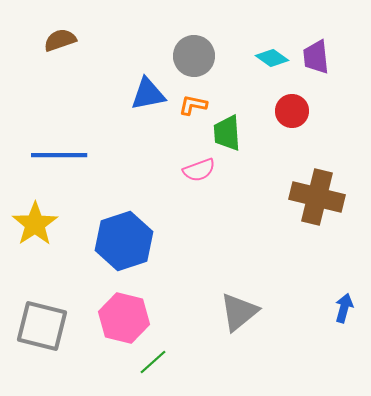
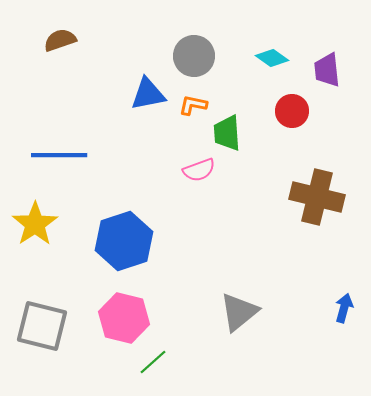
purple trapezoid: moved 11 px right, 13 px down
